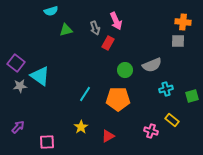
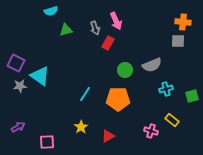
purple square: rotated 12 degrees counterclockwise
purple arrow: rotated 16 degrees clockwise
